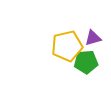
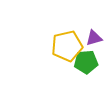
purple triangle: moved 1 px right
